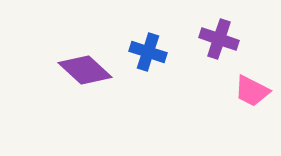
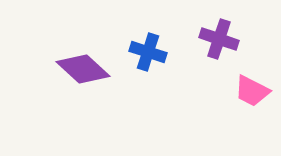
purple diamond: moved 2 px left, 1 px up
